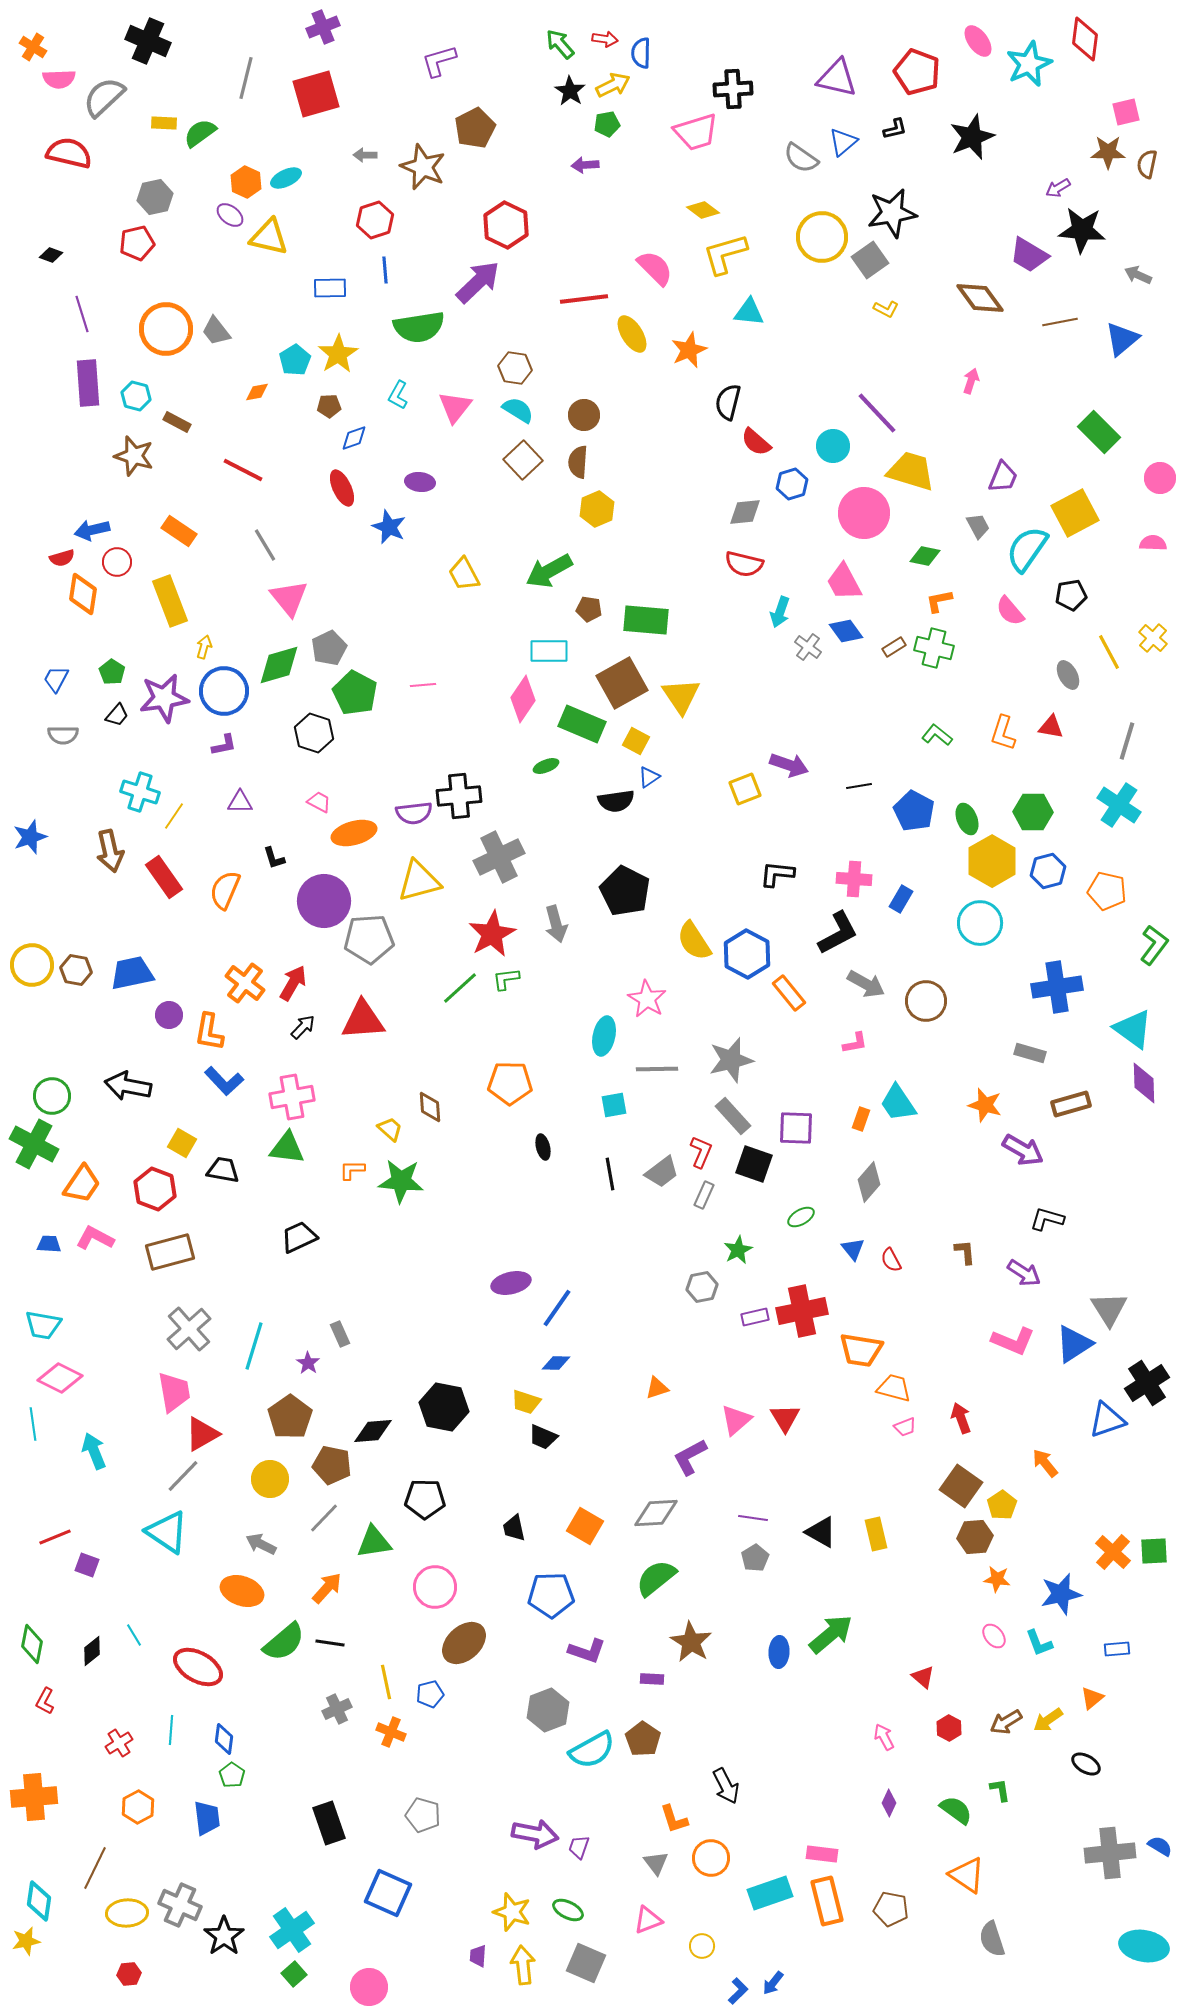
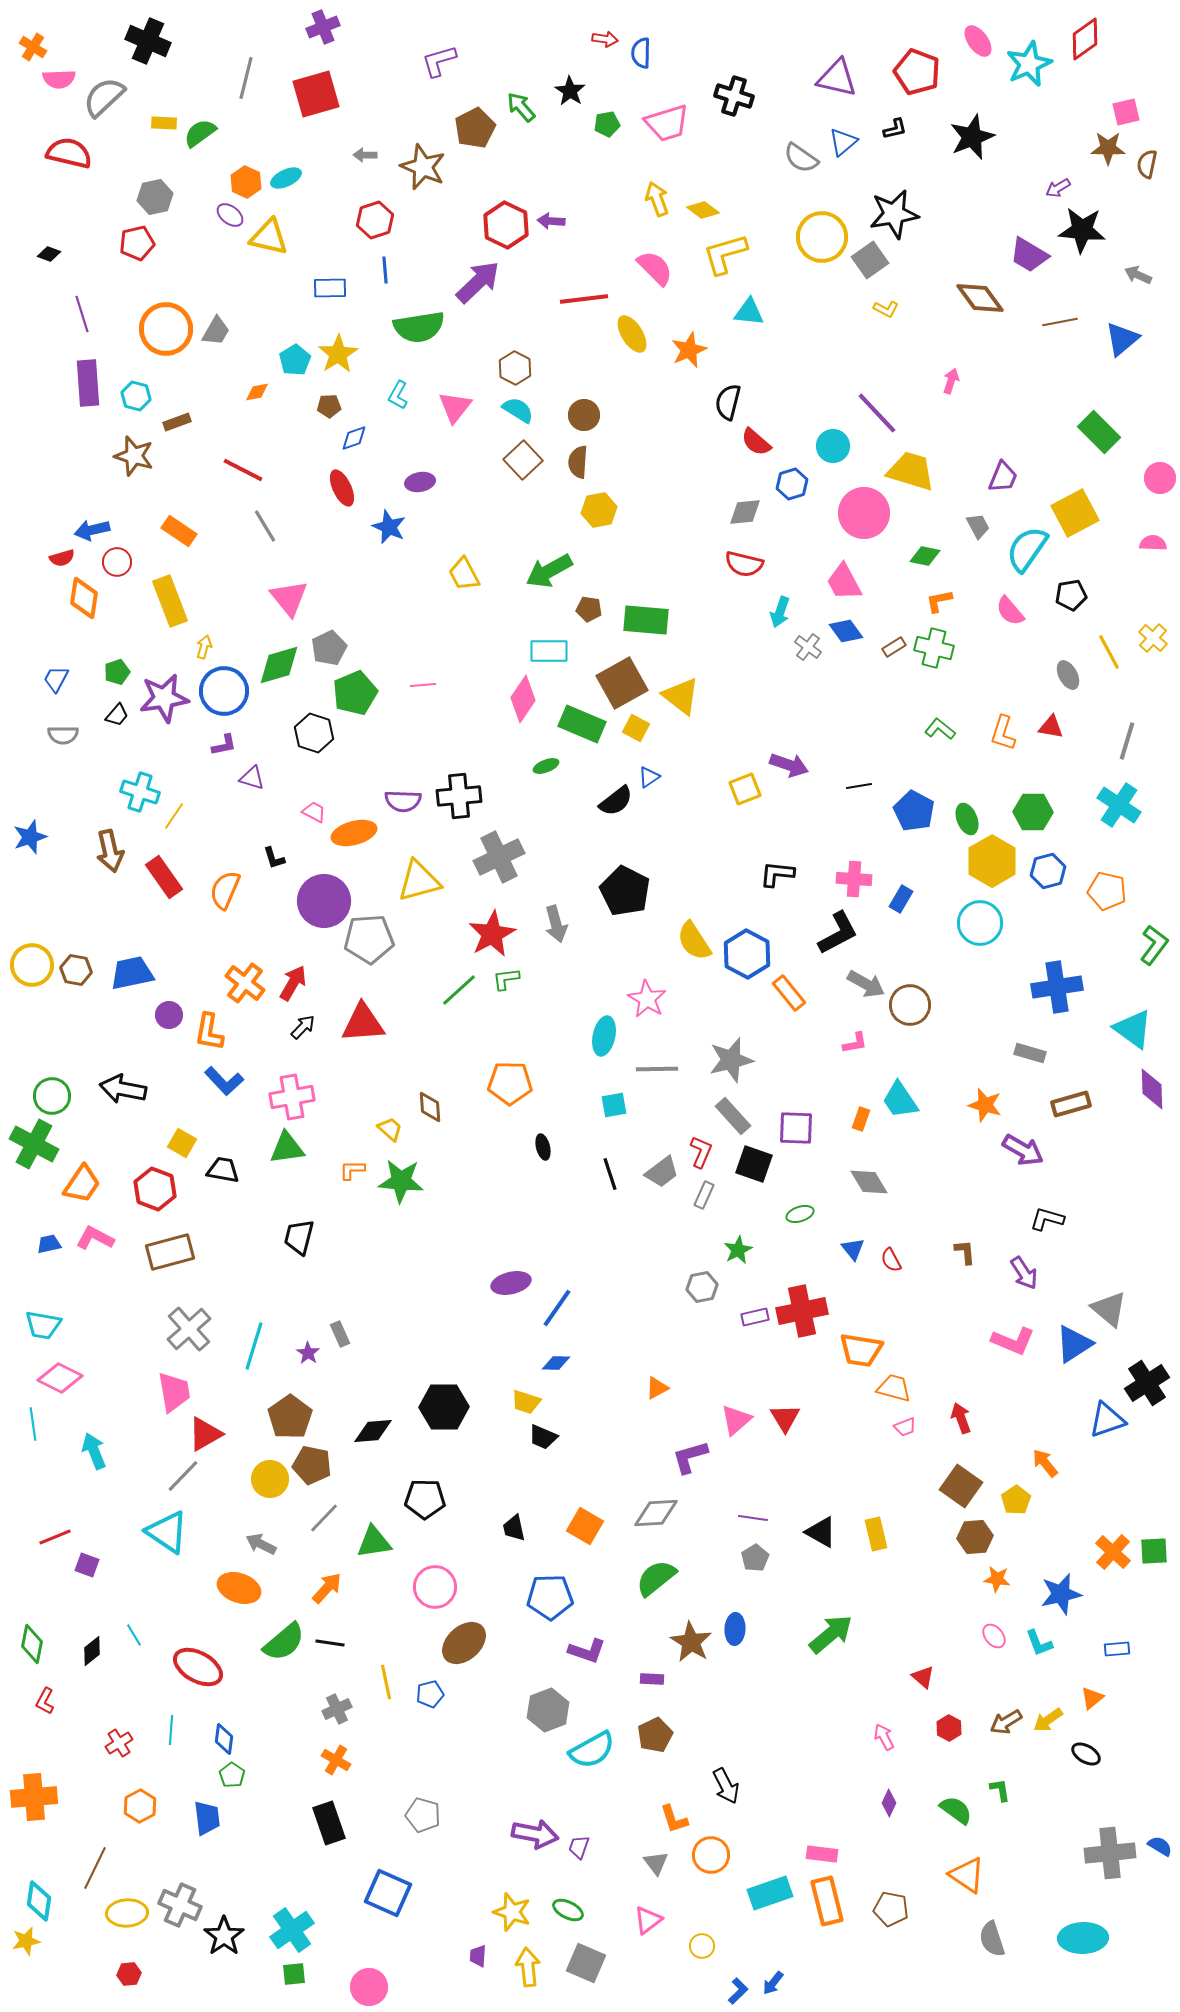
red diamond at (1085, 39): rotated 48 degrees clockwise
green arrow at (560, 44): moved 39 px left, 63 px down
yellow arrow at (613, 85): moved 44 px right, 114 px down; rotated 84 degrees counterclockwise
black cross at (733, 89): moved 1 px right, 7 px down; rotated 21 degrees clockwise
pink trapezoid at (696, 132): moved 29 px left, 9 px up
brown star at (1108, 152): moved 4 px up
purple arrow at (585, 165): moved 34 px left, 56 px down; rotated 8 degrees clockwise
black star at (892, 213): moved 2 px right, 1 px down
black diamond at (51, 255): moved 2 px left, 1 px up
gray trapezoid at (216, 331): rotated 112 degrees counterclockwise
brown hexagon at (515, 368): rotated 20 degrees clockwise
pink arrow at (971, 381): moved 20 px left
brown rectangle at (177, 422): rotated 48 degrees counterclockwise
purple ellipse at (420, 482): rotated 16 degrees counterclockwise
yellow hexagon at (597, 509): moved 2 px right, 1 px down; rotated 12 degrees clockwise
gray line at (265, 545): moved 19 px up
orange diamond at (83, 594): moved 1 px right, 4 px down
green pentagon at (112, 672): moved 5 px right; rotated 20 degrees clockwise
green pentagon at (355, 693): rotated 21 degrees clockwise
yellow triangle at (681, 696): rotated 18 degrees counterclockwise
green L-shape at (937, 735): moved 3 px right, 6 px up
yellow square at (636, 741): moved 13 px up
black semicircle at (616, 801): rotated 30 degrees counterclockwise
purple triangle at (240, 802): moved 12 px right, 24 px up; rotated 16 degrees clockwise
pink trapezoid at (319, 802): moved 5 px left, 10 px down
purple semicircle at (414, 813): moved 11 px left, 12 px up; rotated 9 degrees clockwise
green line at (460, 988): moved 1 px left, 2 px down
brown circle at (926, 1001): moved 16 px left, 4 px down
red triangle at (363, 1020): moved 3 px down
purple diamond at (1144, 1083): moved 8 px right, 6 px down
black arrow at (128, 1086): moved 5 px left, 3 px down
cyan trapezoid at (898, 1103): moved 2 px right, 3 px up
green triangle at (287, 1148): rotated 15 degrees counterclockwise
black line at (610, 1174): rotated 8 degrees counterclockwise
gray diamond at (869, 1182): rotated 72 degrees counterclockwise
green ellipse at (801, 1217): moved 1 px left, 3 px up; rotated 12 degrees clockwise
black trapezoid at (299, 1237): rotated 51 degrees counterclockwise
blue trapezoid at (49, 1244): rotated 15 degrees counterclockwise
purple arrow at (1024, 1273): rotated 24 degrees clockwise
gray triangle at (1109, 1309): rotated 18 degrees counterclockwise
purple star at (308, 1363): moved 10 px up
orange triangle at (657, 1388): rotated 10 degrees counterclockwise
black hexagon at (444, 1407): rotated 12 degrees counterclockwise
red triangle at (202, 1434): moved 3 px right
purple L-shape at (690, 1457): rotated 12 degrees clockwise
brown pentagon at (332, 1465): moved 20 px left
yellow pentagon at (1002, 1505): moved 14 px right, 5 px up
orange ellipse at (242, 1591): moved 3 px left, 3 px up
blue pentagon at (551, 1595): moved 1 px left, 2 px down
blue ellipse at (779, 1652): moved 44 px left, 23 px up
orange cross at (391, 1732): moved 55 px left, 28 px down; rotated 8 degrees clockwise
brown pentagon at (643, 1739): moved 12 px right, 4 px up; rotated 12 degrees clockwise
black ellipse at (1086, 1764): moved 10 px up
orange hexagon at (138, 1807): moved 2 px right, 1 px up
orange circle at (711, 1858): moved 3 px up
pink triangle at (648, 1920): rotated 16 degrees counterclockwise
cyan ellipse at (1144, 1946): moved 61 px left, 8 px up; rotated 12 degrees counterclockwise
yellow arrow at (523, 1965): moved 5 px right, 2 px down
green square at (294, 1974): rotated 35 degrees clockwise
